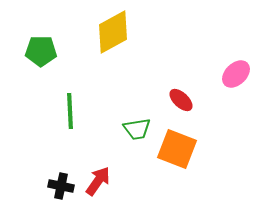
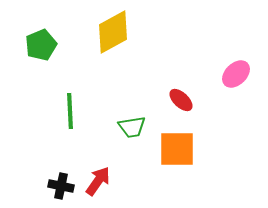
green pentagon: moved 6 px up; rotated 24 degrees counterclockwise
green trapezoid: moved 5 px left, 2 px up
orange square: rotated 21 degrees counterclockwise
